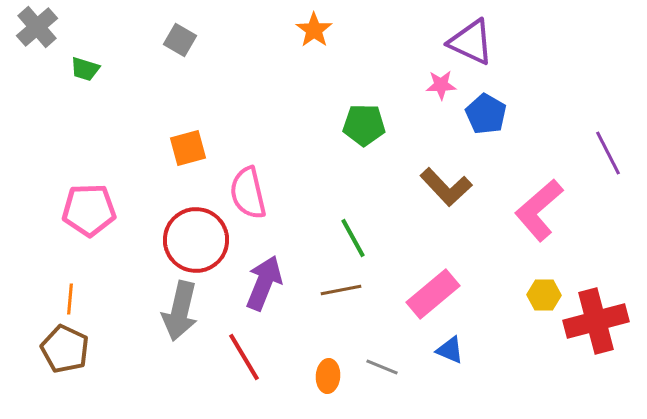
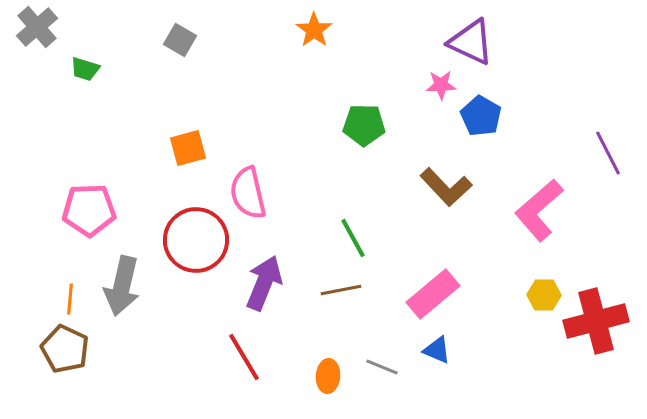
blue pentagon: moved 5 px left, 2 px down
gray arrow: moved 58 px left, 25 px up
blue triangle: moved 13 px left
